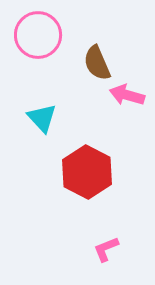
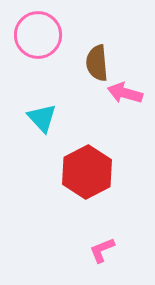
brown semicircle: rotated 18 degrees clockwise
pink arrow: moved 2 px left, 2 px up
red hexagon: rotated 6 degrees clockwise
pink L-shape: moved 4 px left, 1 px down
